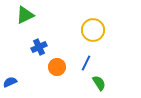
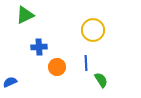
blue cross: rotated 21 degrees clockwise
blue line: rotated 28 degrees counterclockwise
green semicircle: moved 2 px right, 3 px up
